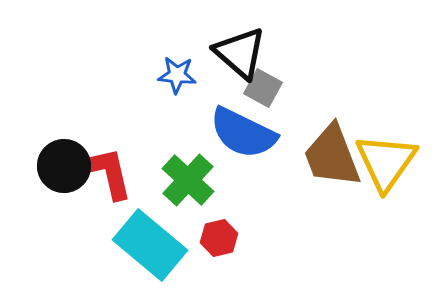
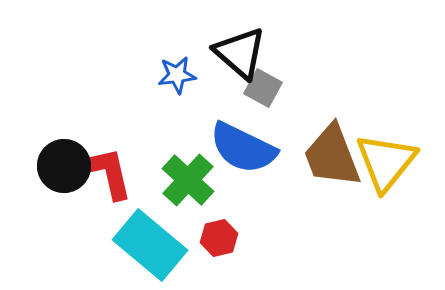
blue star: rotated 12 degrees counterclockwise
blue semicircle: moved 15 px down
yellow triangle: rotated 4 degrees clockwise
